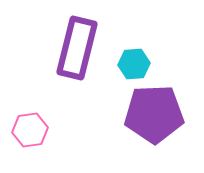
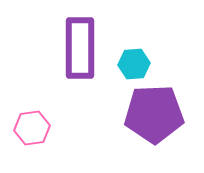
purple rectangle: moved 3 px right; rotated 14 degrees counterclockwise
pink hexagon: moved 2 px right, 2 px up
